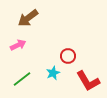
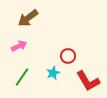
pink arrow: moved 1 px right, 1 px down
green line: moved 2 px up; rotated 18 degrees counterclockwise
